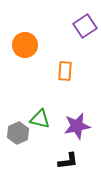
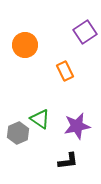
purple square: moved 6 px down
orange rectangle: rotated 30 degrees counterclockwise
green triangle: rotated 20 degrees clockwise
